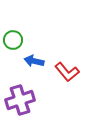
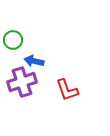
red L-shape: moved 18 px down; rotated 20 degrees clockwise
purple cross: moved 2 px right, 18 px up
